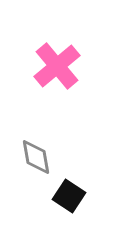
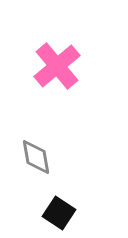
black square: moved 10 px left, 17 px down
